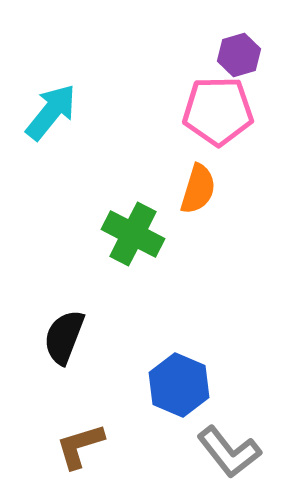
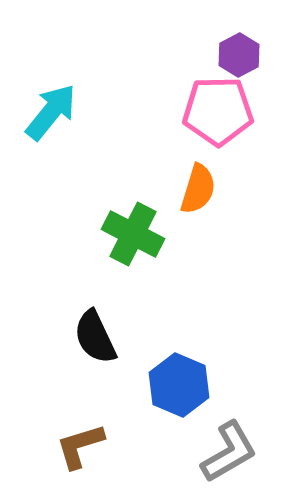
purple hexagon: rotated 12 degrees counterclockwise
black semicircle: moved 31 px right; rotated 46 degrees counterclockwise
gray L-shape: rotated 82 degrees counterclockwise
